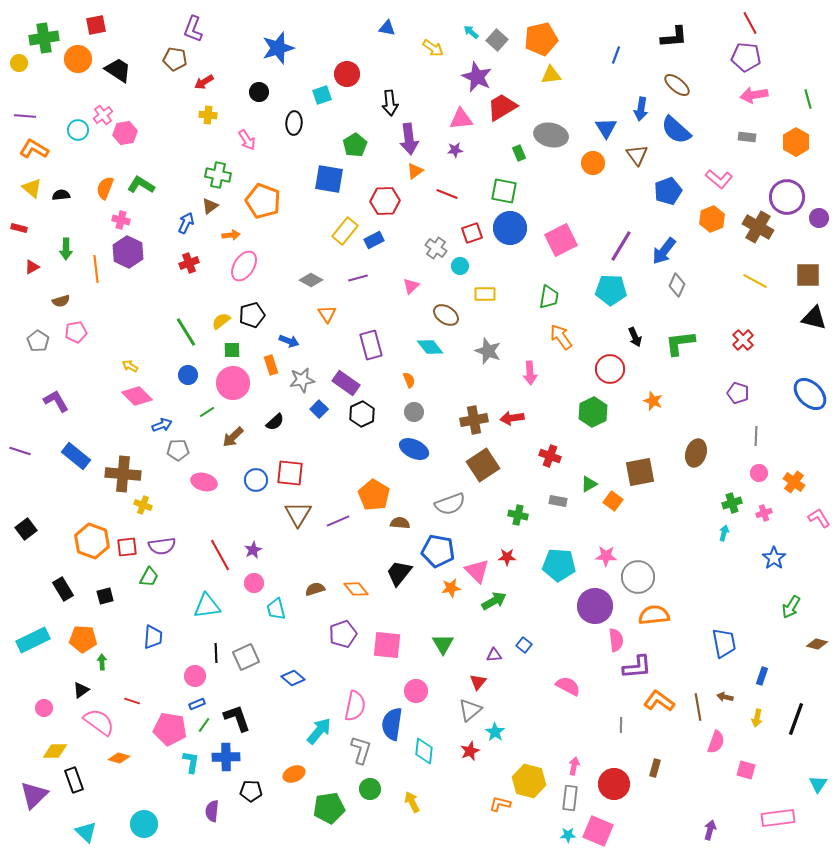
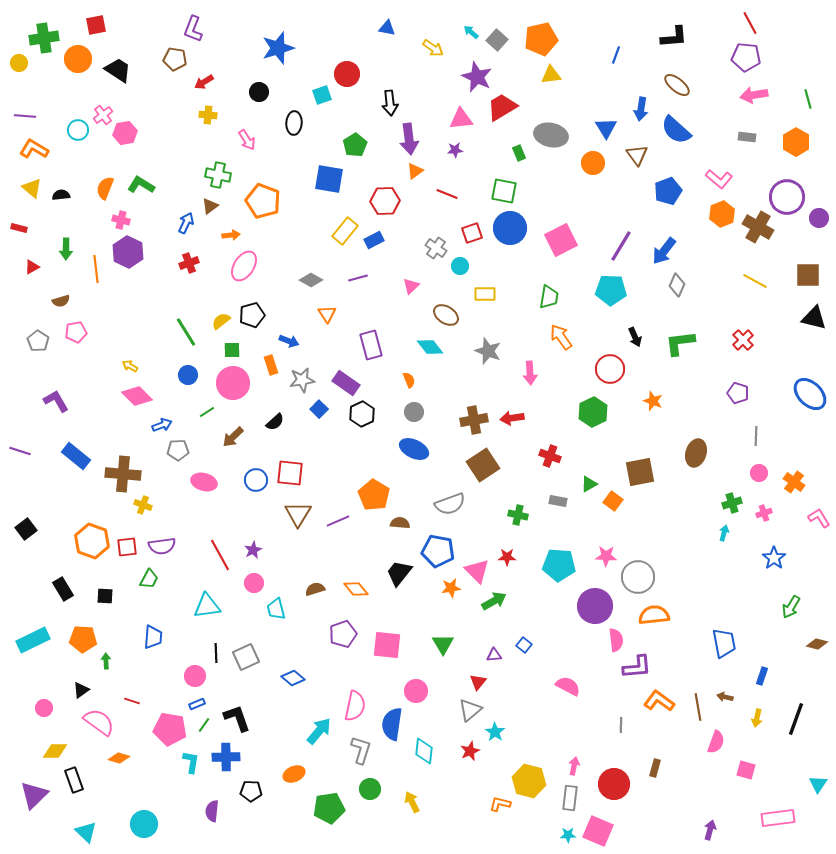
orange hexagon at (712, 219): moved 10 px right, 5 px up
green trapezoid at (149, 577): moved 2 px down
black square at (105, 596): rotated 18 degrees clockwise
green arrow at (102, 662): moved 4 px right, 1 px up
